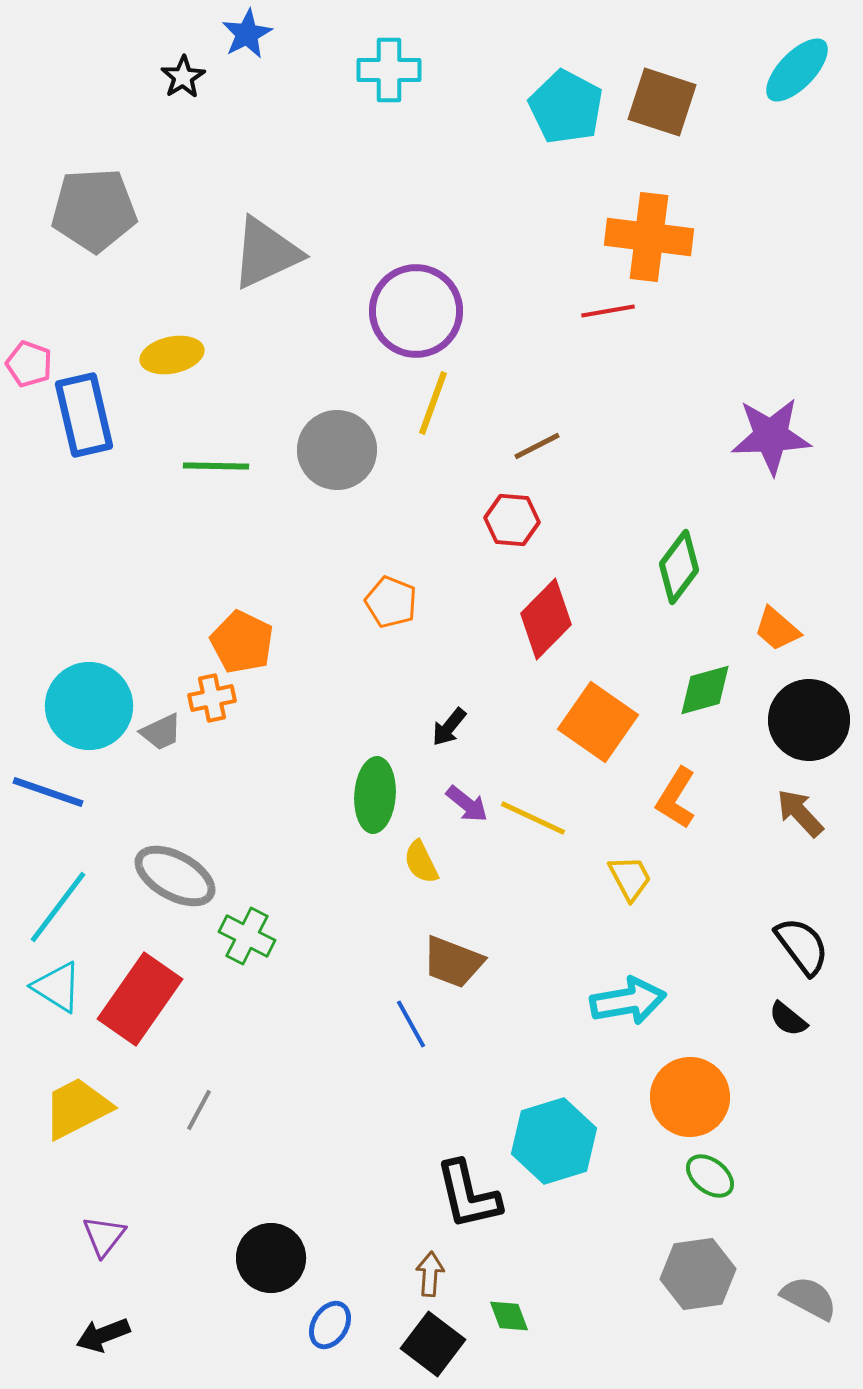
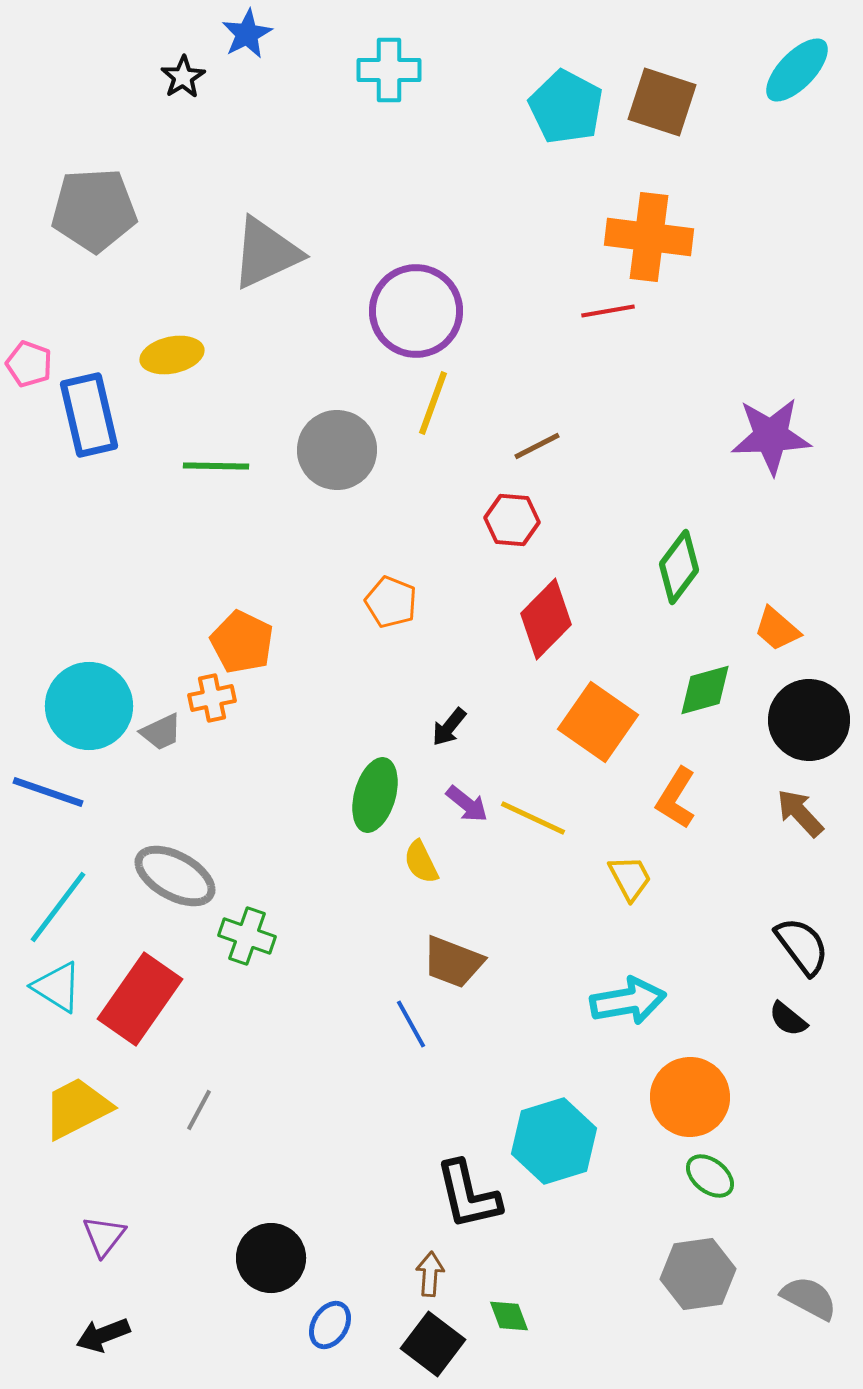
blue rectangle at (84, 415): moved 5 px right
green ellipse at (375, 795): rotated 12 degrees clockwise
green cross at (247, 936): rotated 8 degrees counterclockwise
